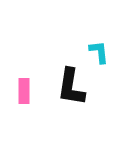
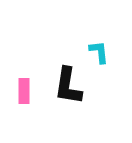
black L-shape: moved 3 px left, 1 px up
